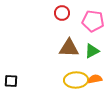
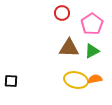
pink pentagon: moved 1 px left, 3 px down; rotated 30 degrees clockwise
yellow ellipse: rotated 15 degrees clockwise
